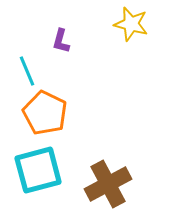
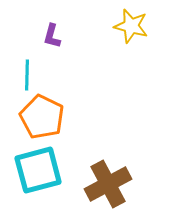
yellow star: moved 2 px down
purple L-shape: moved 9 px left, 5 px up
cyan line: moved 4 px down; rotated 24 degrees clockwise
orange pentagon: moved 3 px left, 4 px down
